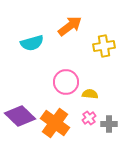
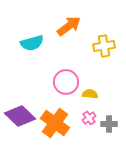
orange arrow: moved 1 px left
